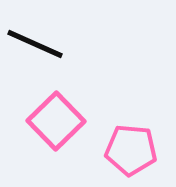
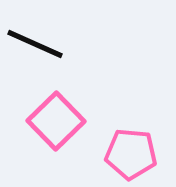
pink pentagon: moved 4 px down
